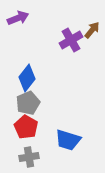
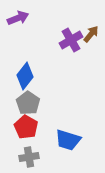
brown arrow: moved 1 px left, 4 px down
blue diamond: moved 2 px left, 2 px up
gray pentagon: rotated 15 degrees counterclockwise
